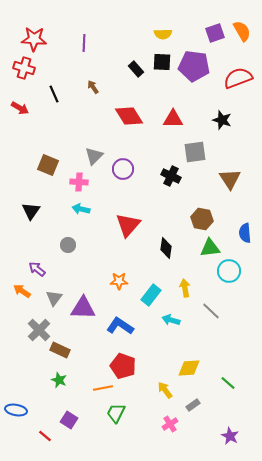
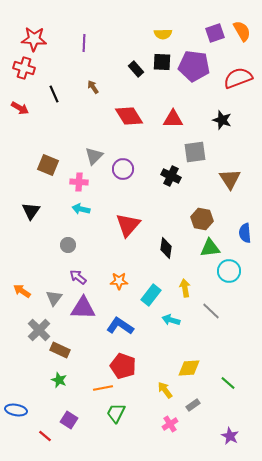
purple arrow at (37, 269): moved 41 px right, 8 px down
